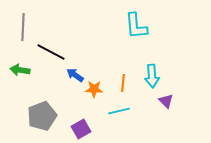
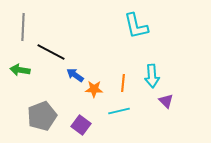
cyan L-shape: rotated 8 degrees counterclockwise
purple square: moved 4 px up; rotated 24 degrees counterclockwise
